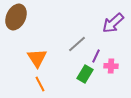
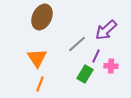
brown ellipse: moved 26 px right
purple arrow: moved 7 px left, 7 px down
orange line: rotated 49 degrees clockwise
